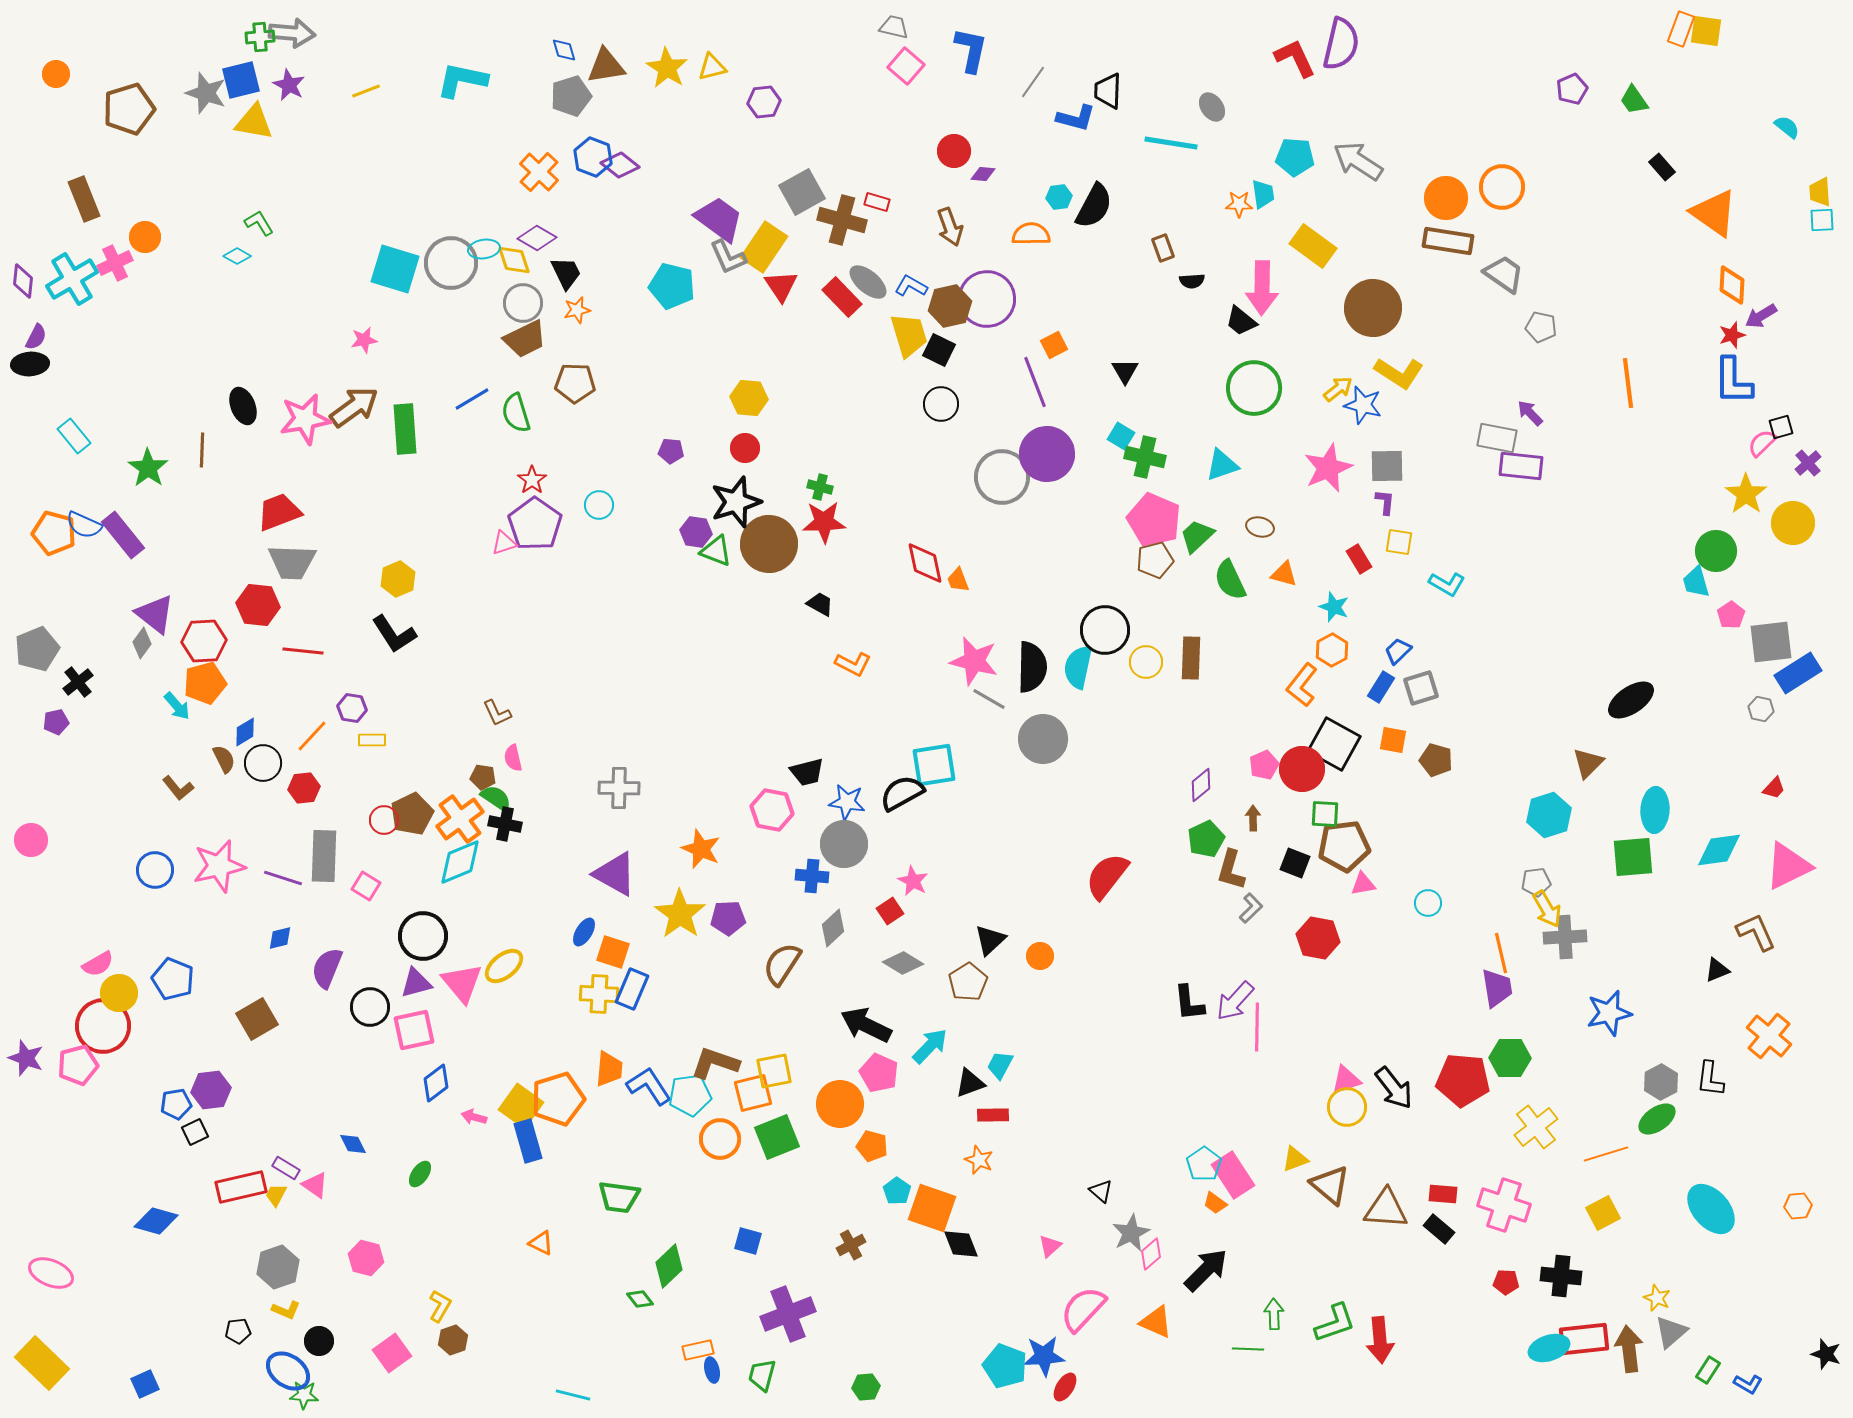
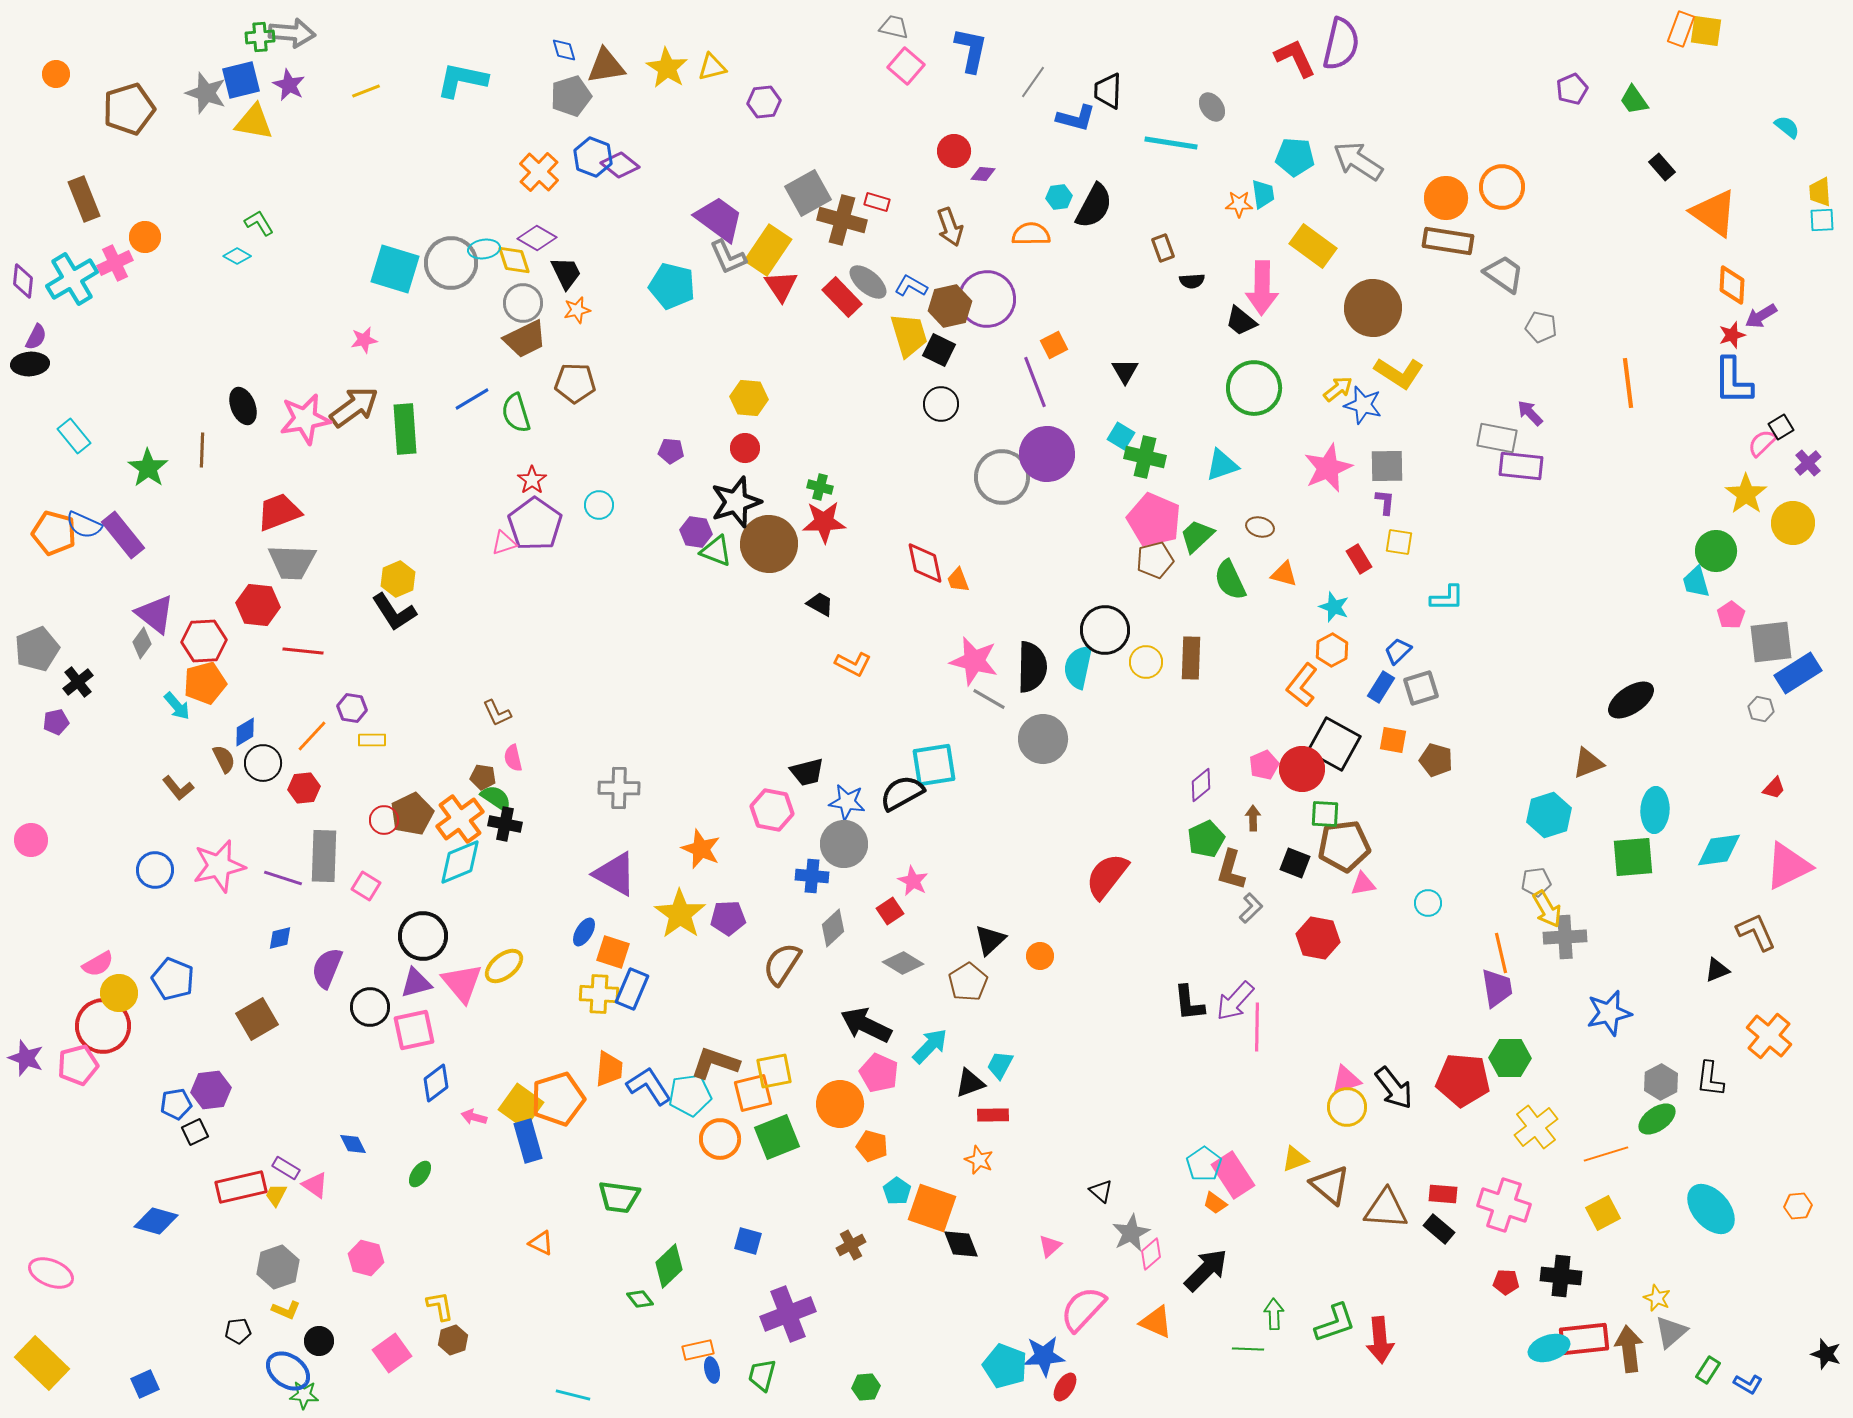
gray square at (802, 192): moved 6 px right, 1 px down
yellow rectangle at (764, 247): moved 4 px right, 3 px down
black square at (1781, 427): rotated 15 degrees counterclockwise
cyan L-shape at (1447, 584): moved 14 px down; rotated 30 degrees counterclockwise
black L-shape at (394, 634): moved 22 px up
brown triangle at (1588, 763): rotated 24 degrees clockwise
yellow L-shape at (440, 1306): rotated 40 degrees counterclockwise
